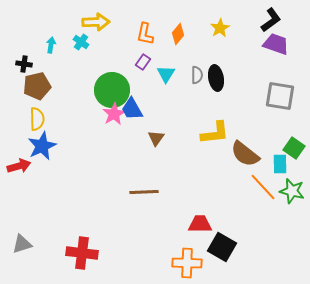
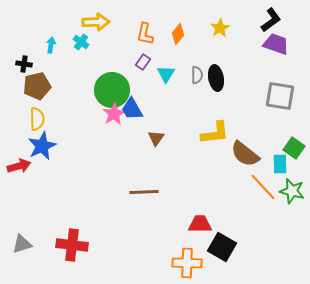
red cross: moved 10 px left, 8 px up
